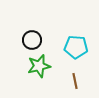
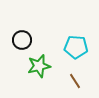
black circle: moved 10 px left
brown line: rotated 21 degrees counterclockwise
